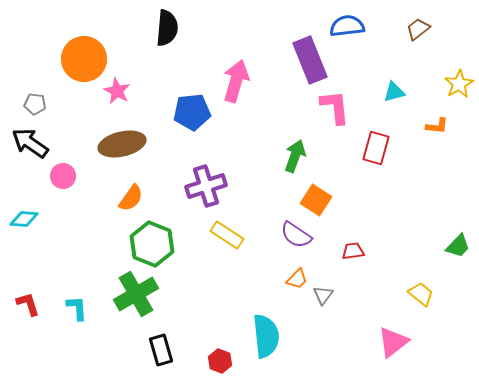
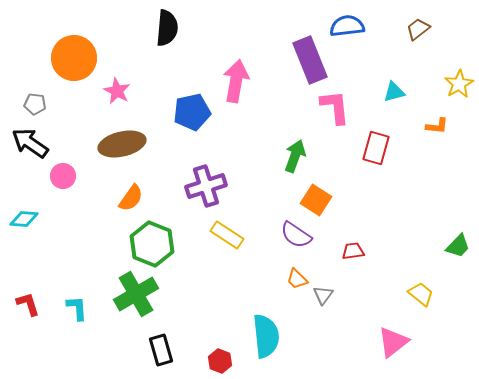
orange circle: moved 10 px left, 1 px up
pink arrow: rotated 6 degrees counterclockwise
blue pentagon: rotated 6 degrees counterclockwise
orange trapezoid: rotated 90 degrees clockwise
